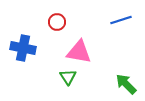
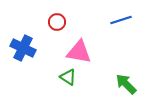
blue cross: rotated 15 degrees clockwise
green triangle: rotated 24 degrees counterclockwise
